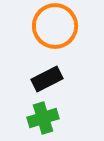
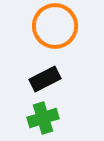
black rectangle: moved 2 px left
